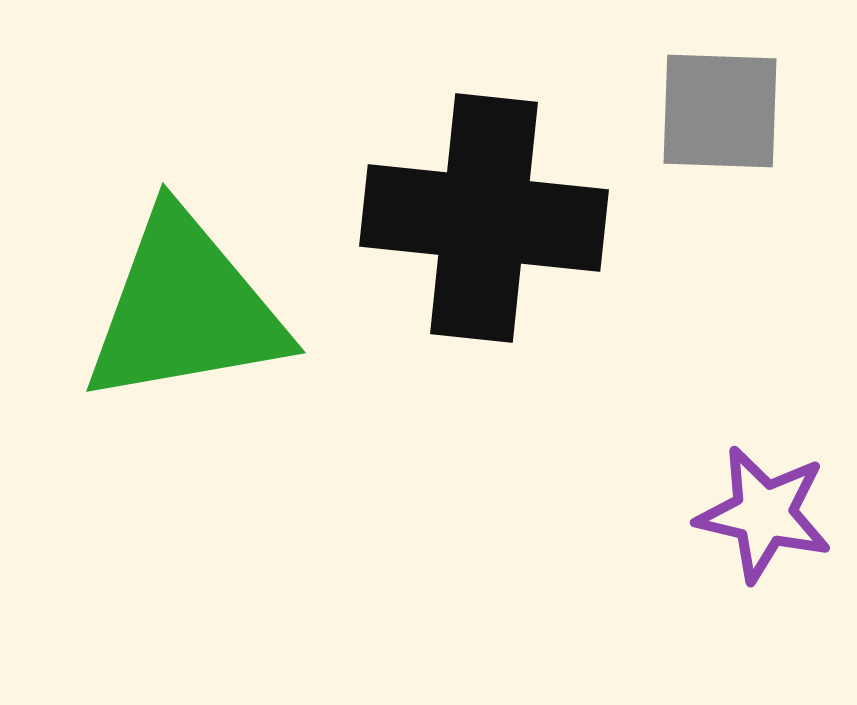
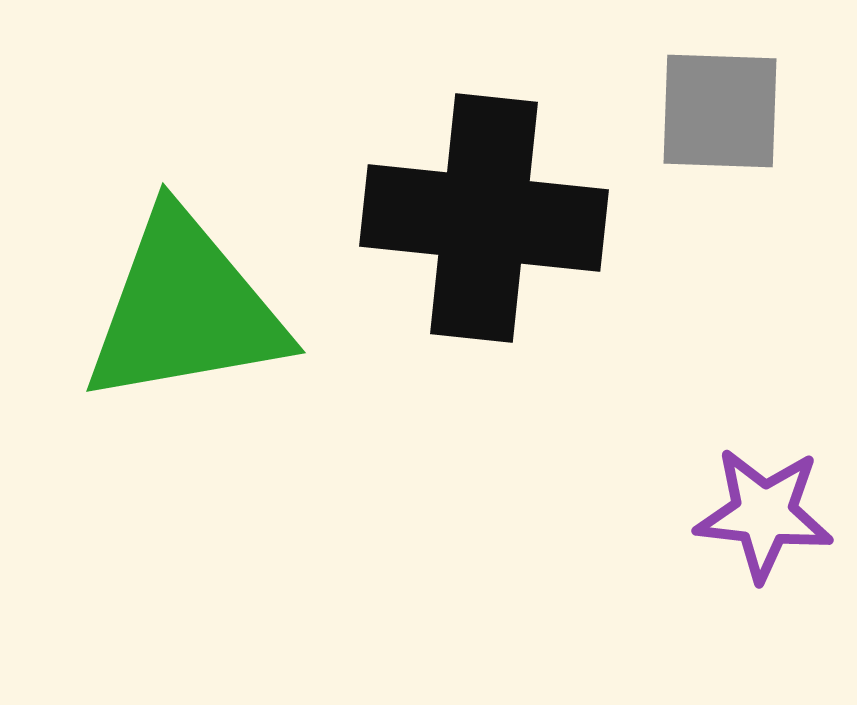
purple star: rotated 7 degrees counterclockwise
